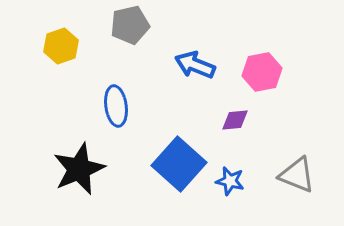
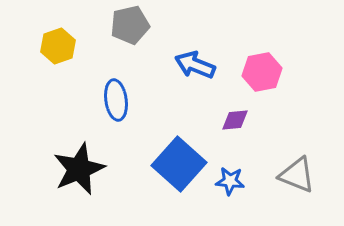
yellow hexagon: moved 3 px left
blue ellipse: moved 6 px up
blue star: rotated 8 degrees counterclockwise
